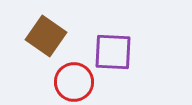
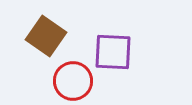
red circle: moved 1 px left, 1 px up
